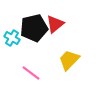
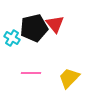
red triangle: rotated 30 degrees counterclockwise
yellow trapezoid: moved 18 px down
pink line: rotated 36 degrees counterclockwise
